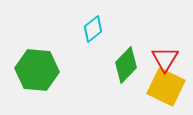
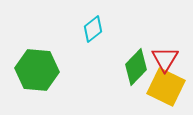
green diamond: moved 10 px right, 2 px down
